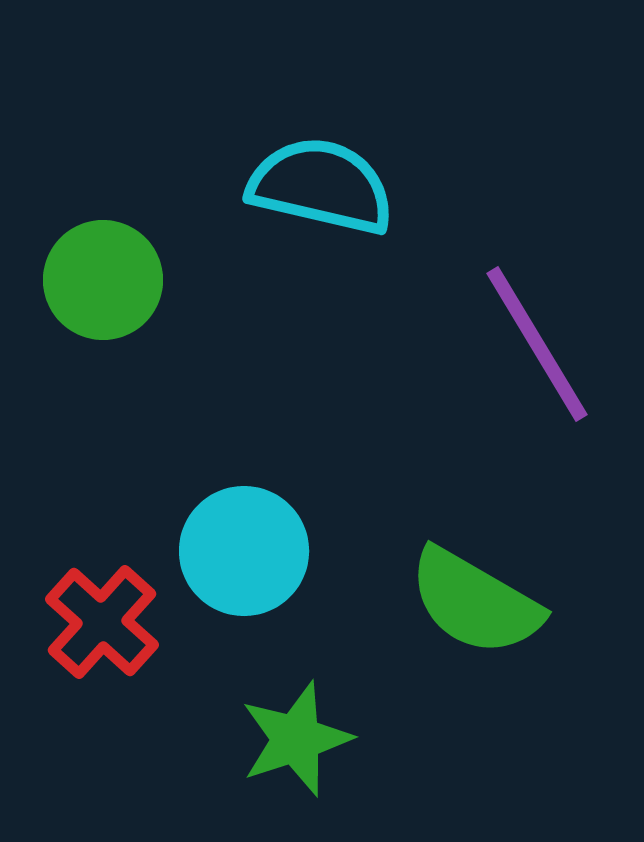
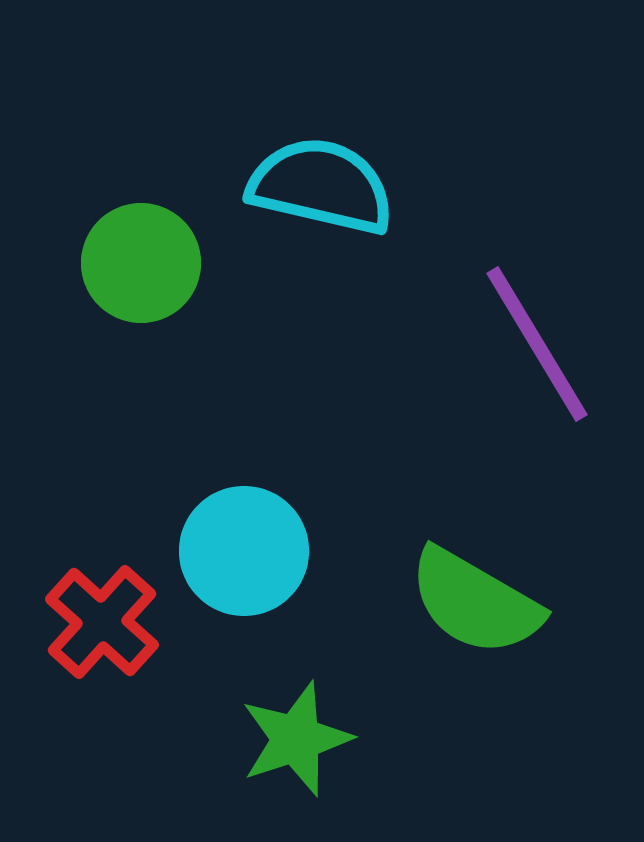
green circle: moved 38 px right, 17 px up
